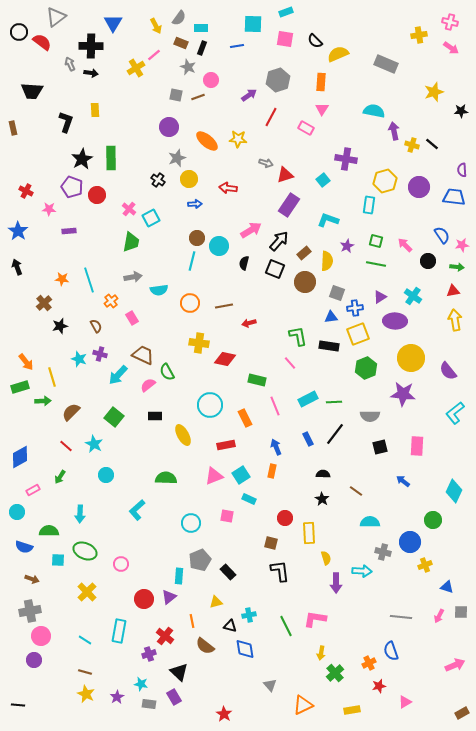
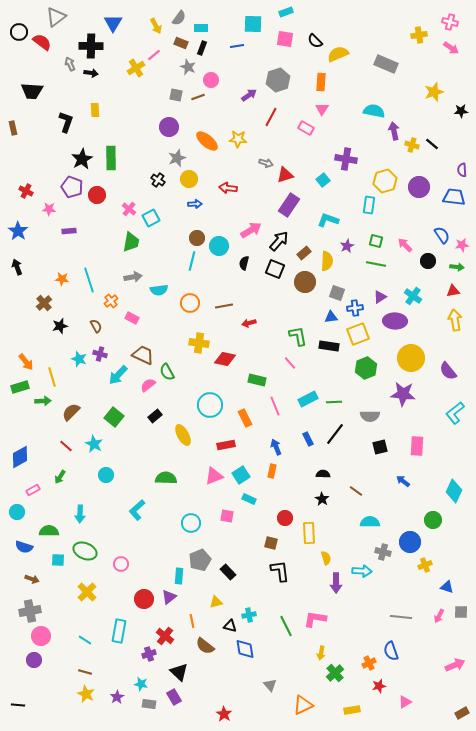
pink rectangle at (132, 318): rotated 32 degrees counterclockwise
black rectangle at (155, 416): rotated 40 degrees counterclockwise
